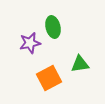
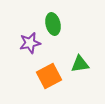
green ellipse: moved 3 px up
orange square: moved 2 px up
